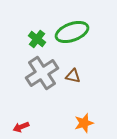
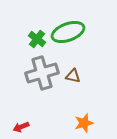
green ellipse: moved 4 px left
gray cross: rotated 16 degrees clockwise
